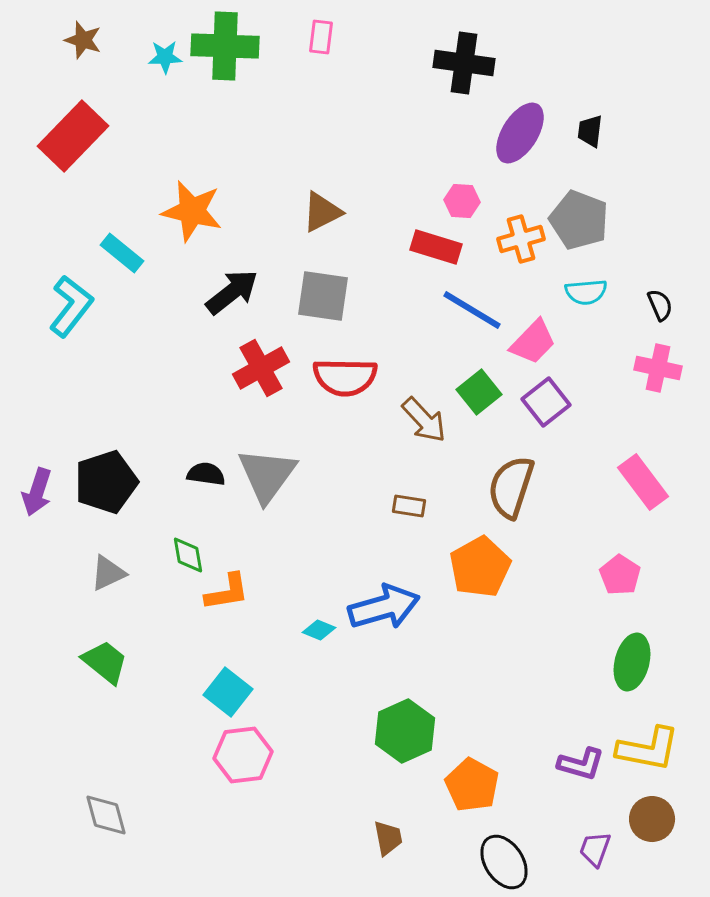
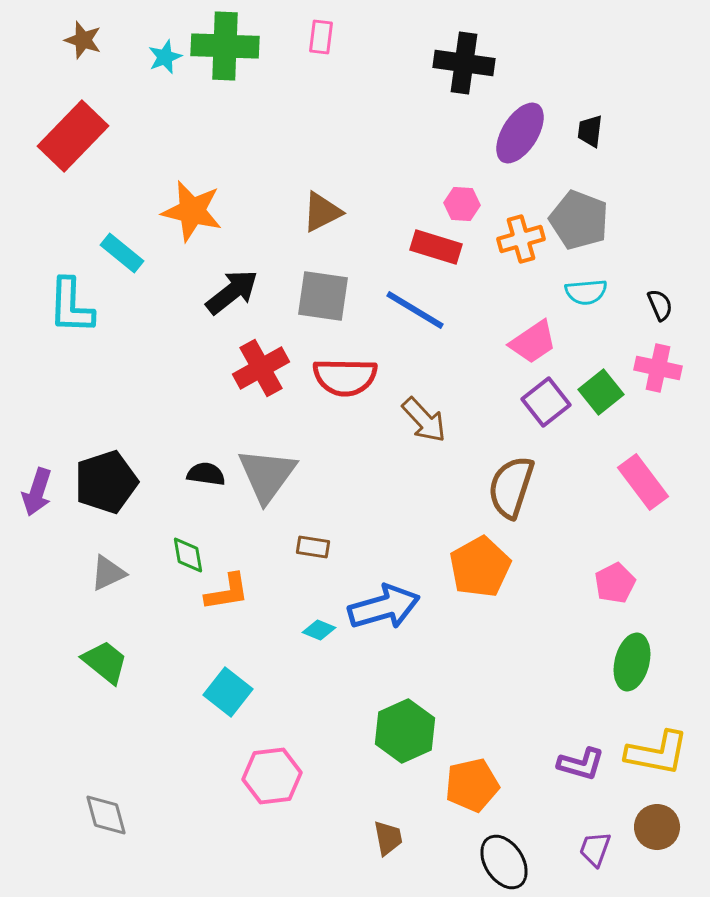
cyan star at (165, 57): rotated 20 degrees counterclockwise
pink hexagon at (462, 201): moved 3 px down
cyan L-shape at (71, 306): rotated 144 degrees clockwise
blue line at (472, 310): moved 57 px left
pink trapezoid at (533, 342): rotated 12 degrees clockwise
green square at (479, 392): moved 122 px right
brown rectangle at (409, 506): moved 96 px left, 41 px down
pink pentagon at (620, 575): moved 5 px left, 8 px down; rotated 12 degrees clockwise
yellow L-shape at (648, 749): moved 9 px right, 4 px down
pink hexagon at (243, 755): moved 29 px right, 21 px down
orange pentagon at (472, 785): rotated 30 degrees clockwise
brown circle at (652, 819): moved 5 px right, 8 px down
